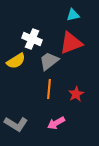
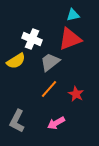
red triangle: moved 1 px left, 4 px up
gray trapezoid: moved 1 px right, 1 px down
orange line: rotated 36 degrees clockwise
red star: rotated 14 degrees counterclockwise
gray L-shape: moved 1 px right, 3 px up; rotated 85 degrees clockwise
